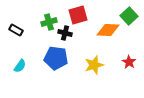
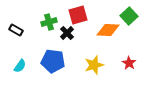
black cross: moved 2 px right; rotated 32 degrees clockwise
blue pentagon: moved 3 px left, 3 px down
red star: moved 1 px down
